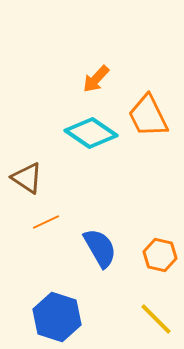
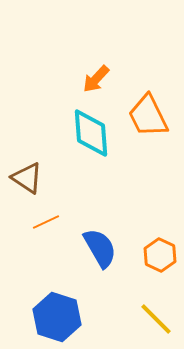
cyan diamond: rotated 51 degrees clockwise
orange hexagon: rotated 12 degrees clockwise
